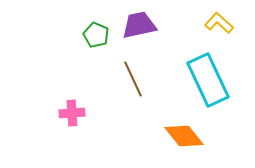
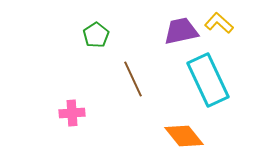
purple trapezoid: moved 42 px right, 6 px down
green pentagon: rotated 15 degrees clockwise
